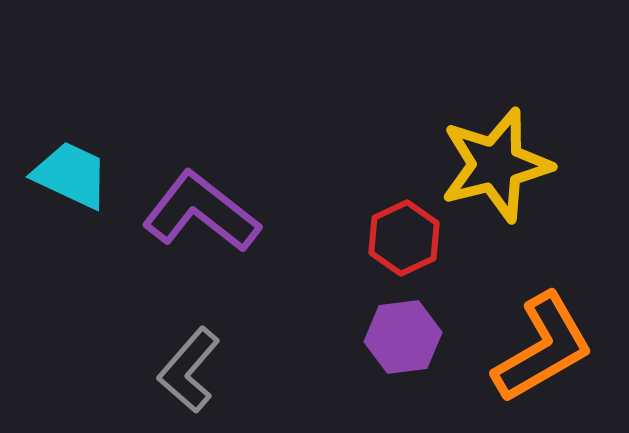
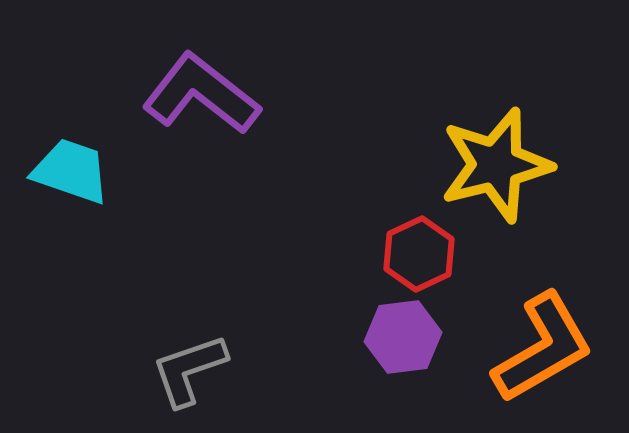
cyan trapezoid: moved 4 px up; rotated 6 degrees counterclockwise
purple L-shape: moved 118 px up
red hexagon: moved 15 px right, 16 px down
gray L-shape: rotated 30 degrees clockwise
